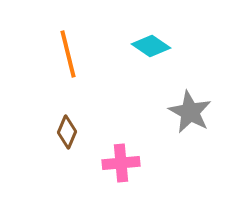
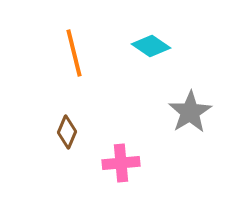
orange line: moved 6 px right, 1 px up
gray star: rotated 12 degrees clockwise
